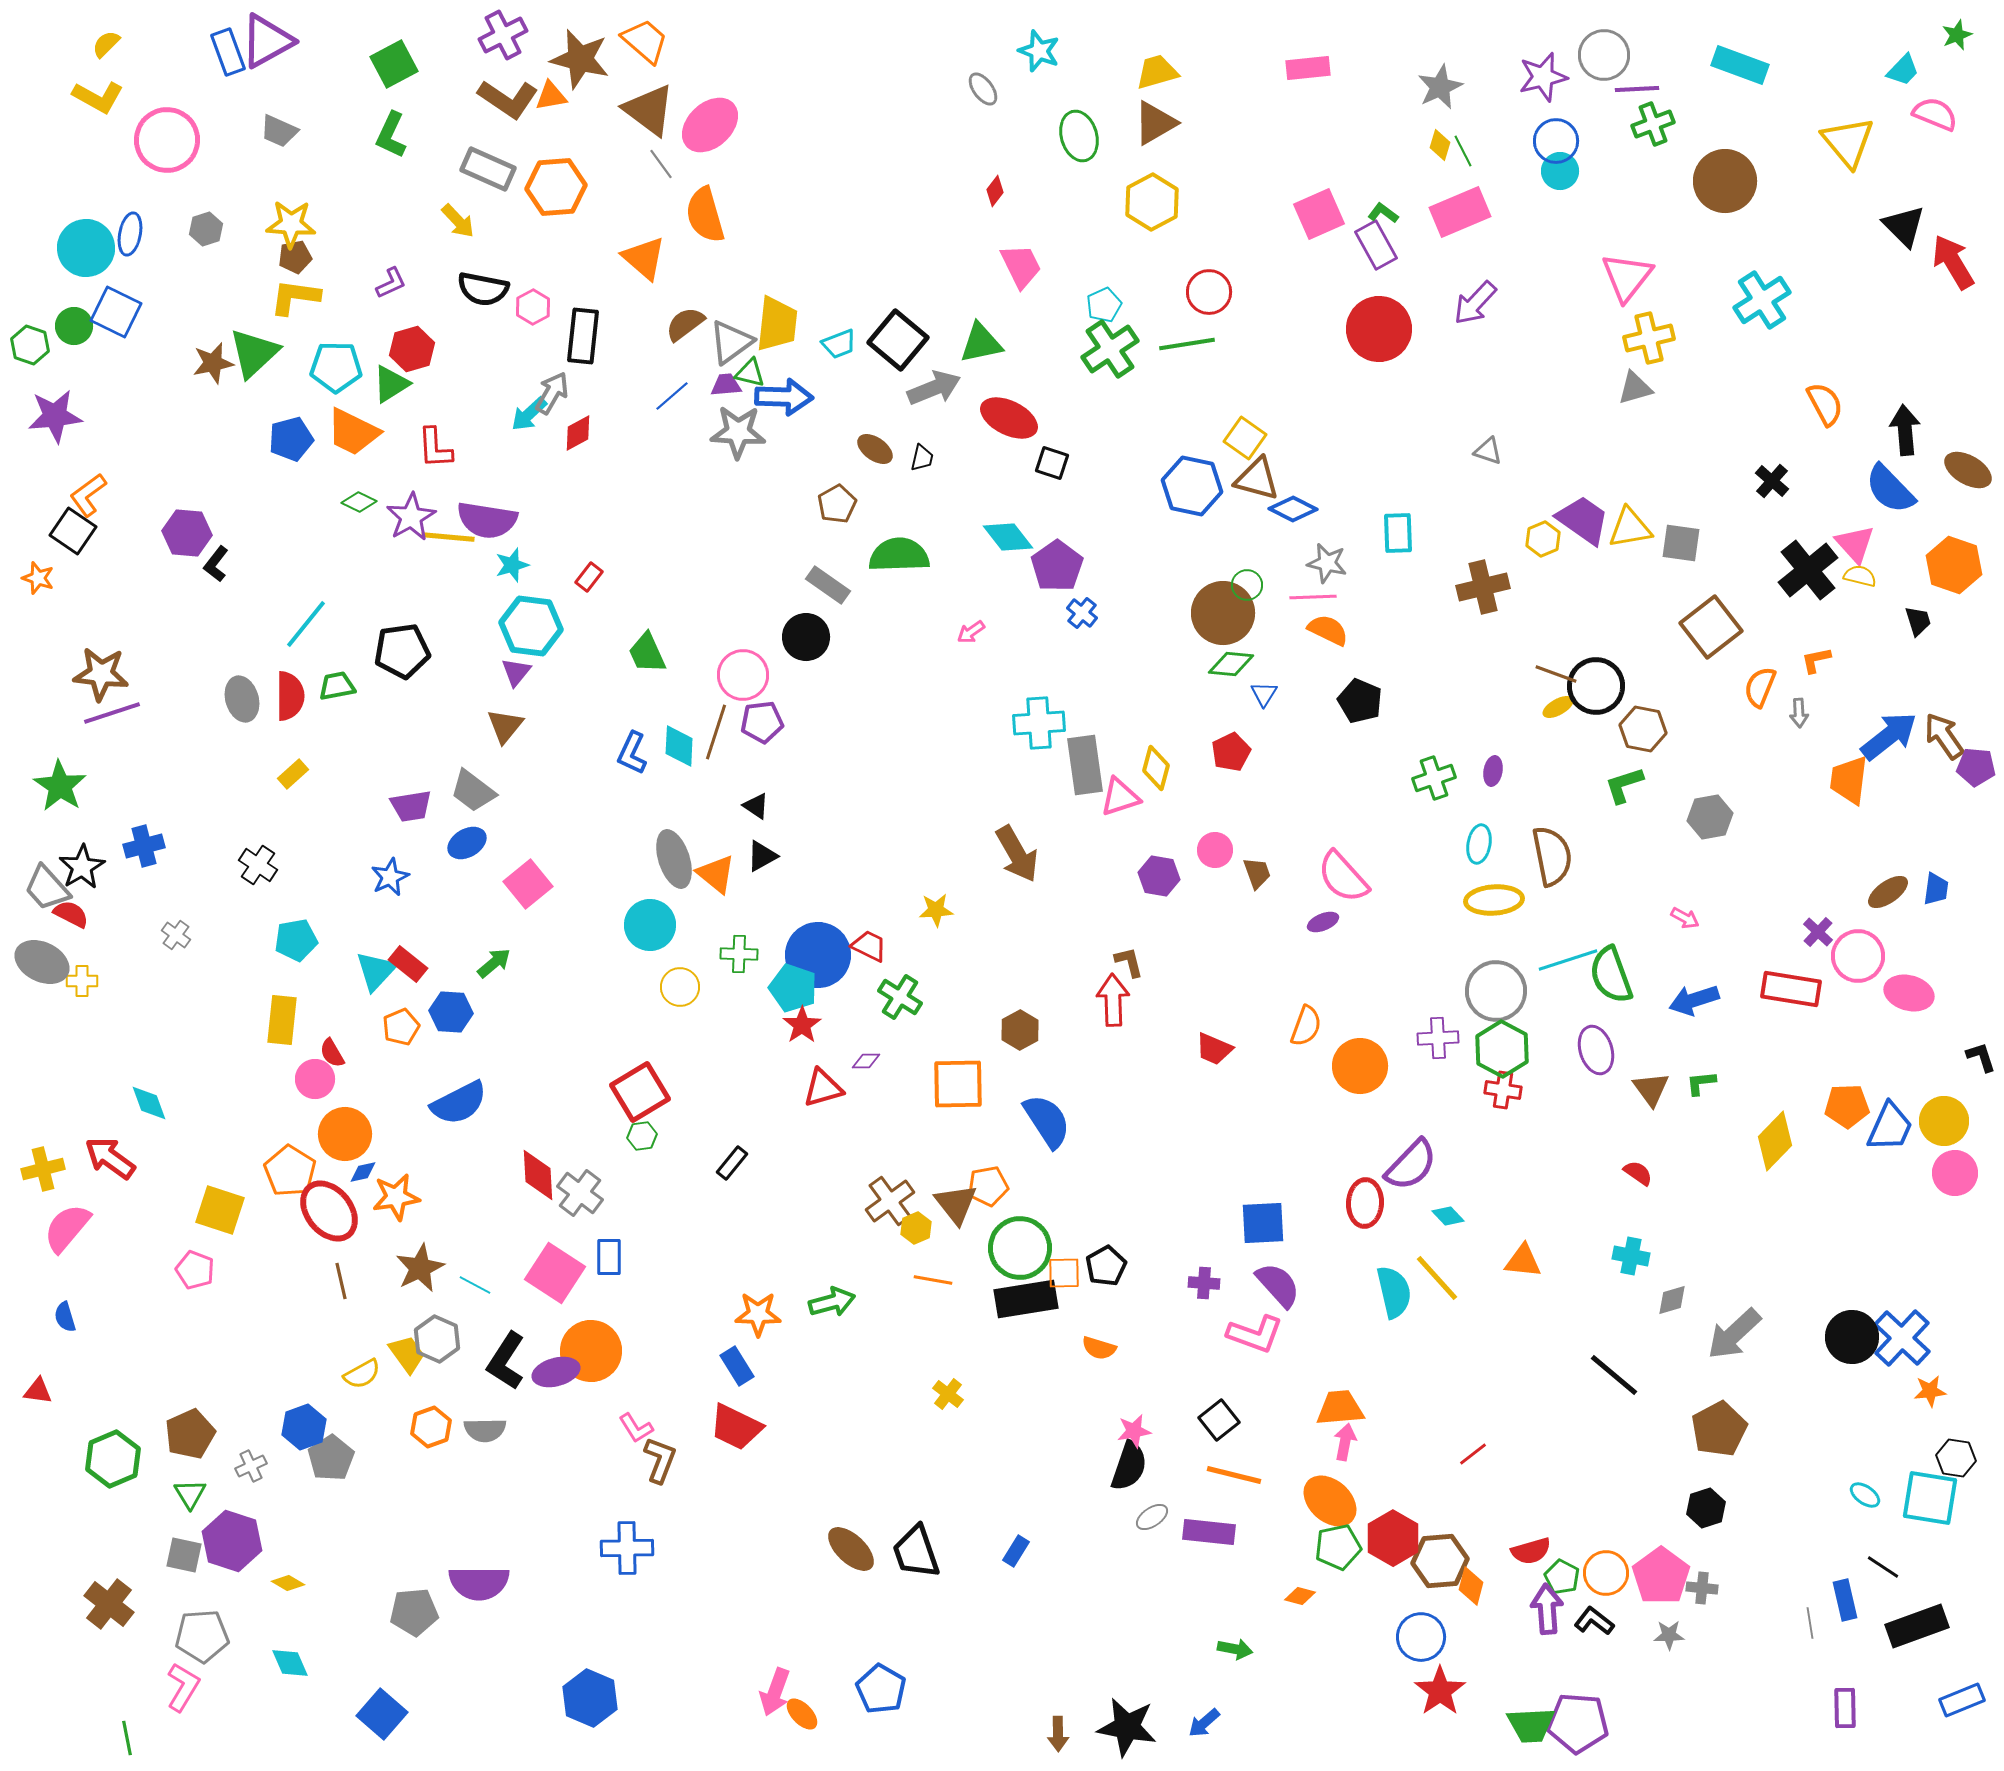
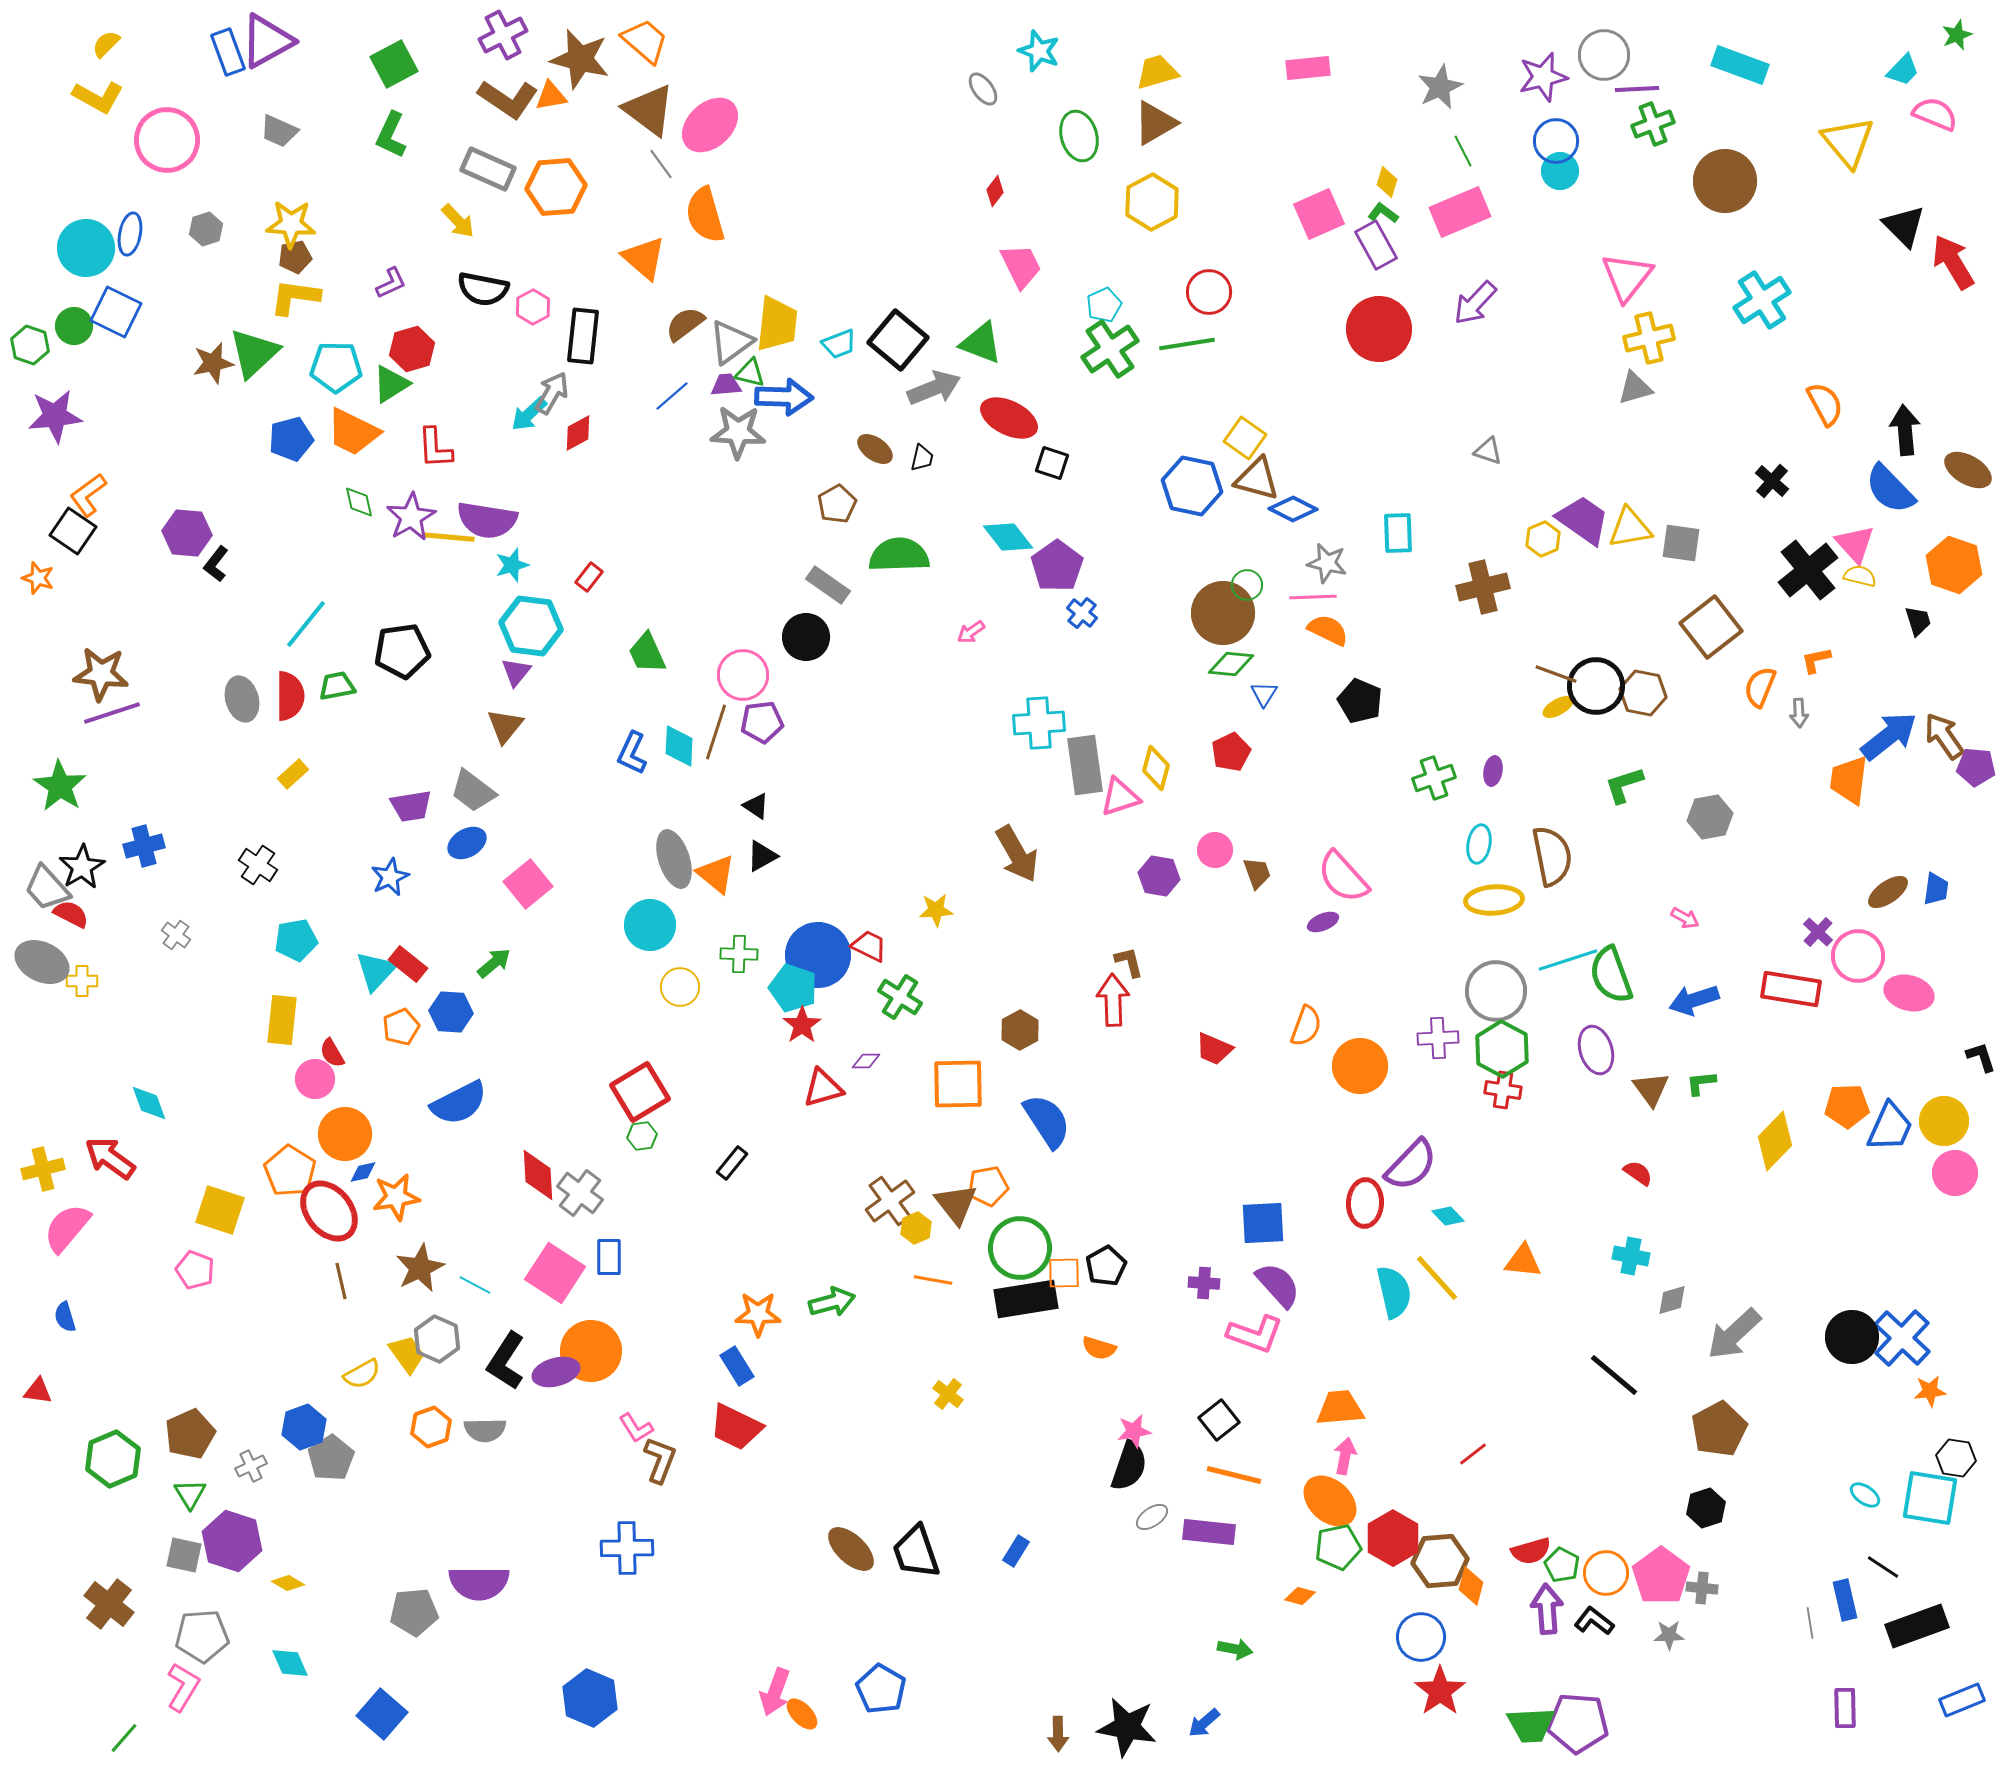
yellow diamond at (1440, 145): moved 53 px left, 37 px down
green triangle at (981, 343): rotated 33 degrees clockwise
green diamond at (359, 502): rotated 52 degrees clockwise
brown hexagon at (1643, 729): moved 36 px up
pink arrow at (1345, 1442): moved 14 px down
green pentagon at (1562, 1577): moved 12 px up
green line at (127, 1738): moved 3 px left; rotated 52 degrees clockwise
